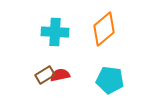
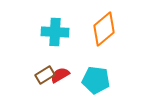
red semicircle: rotated 18 degrees counterclockwise
cyan pentagon: moved 14 px left
